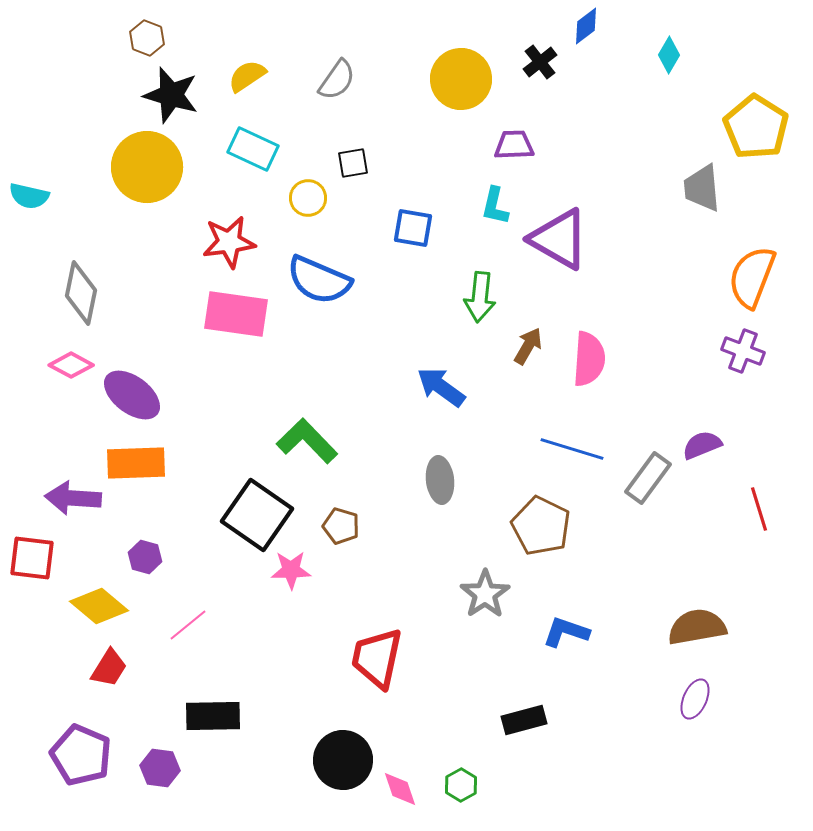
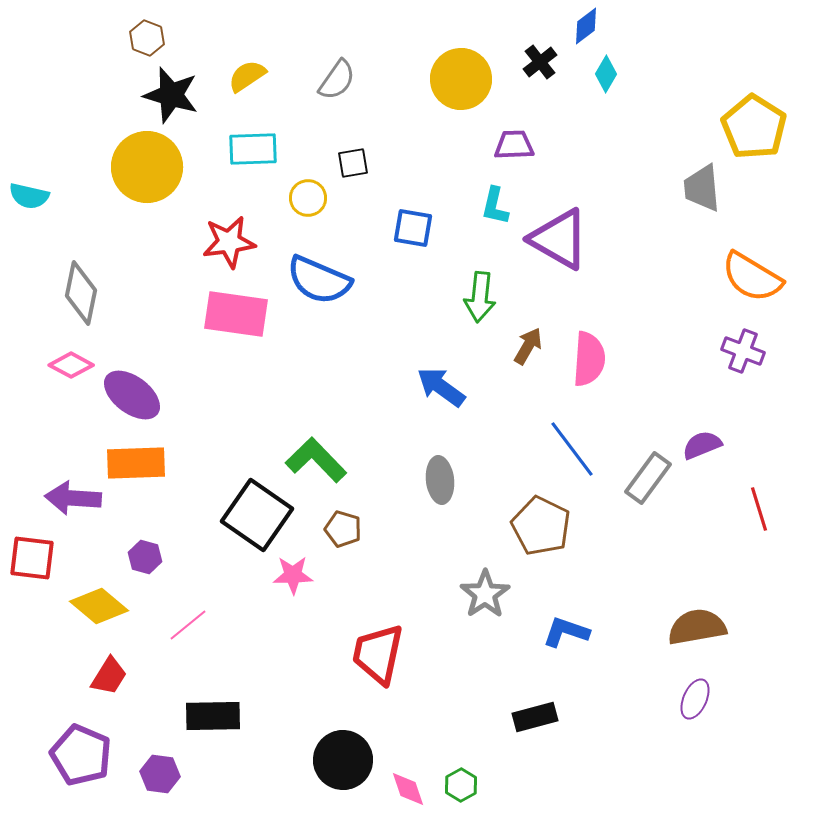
cyan diamond at (669, 55): moved 63 px left, 19 px down
yellow pentagon at (756, 127): moved 2 px left
cyan rectangle at (253, 149): rotated 27 degrees counterclockwise
orange semicircle at (752, 277): rotated 80 degrees counterclockwise
green L-shape at (307, 441): moved 9 px right, 19 px down
blue line at (572, 449): rotated 36 degrees clockwise
brown pentagon at (341, 526): moved 2 px right, 3 px down
pink star at (291, 570): moved 2 px right, 5 px down
red trapezoid at (377, 658): moved 1 px right, 4 px up
red trapezoid at (109, 668): moved 8 px down
black rectangle at (524, 720): moved 11 px right, 3 px up
purple hexagon at (160, 768): moved 6 px down
pink diamond at (400, 789): moved 8 px right
